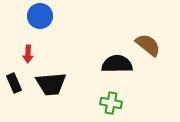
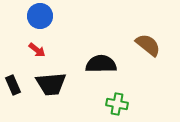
red arrow: moved 9 px right, 4 px up; rotated 54 degrees counterclockwise
black semicircle: moved 16 px left
black rectangle: moved 1 px left, 2 px down
green cross: moved 6 px right, 1 px down
